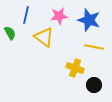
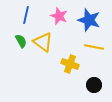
pink star: rotated 30 degrees clockwise
green semicircle: moved 11 px right, 8 px down
yellow triangle: moved 1 px left, 5 px down
yellow cross: moved 5 px left, 4 px up
